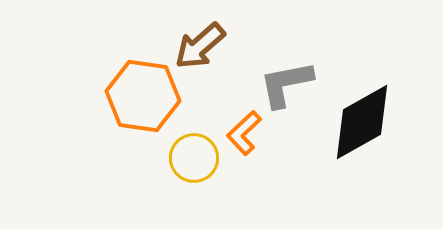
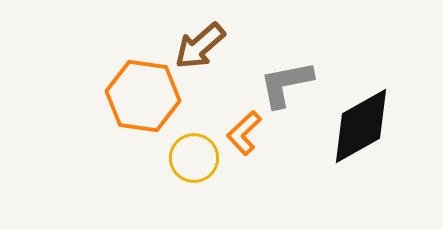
black diamond: moved 1 px left, 4 px down
